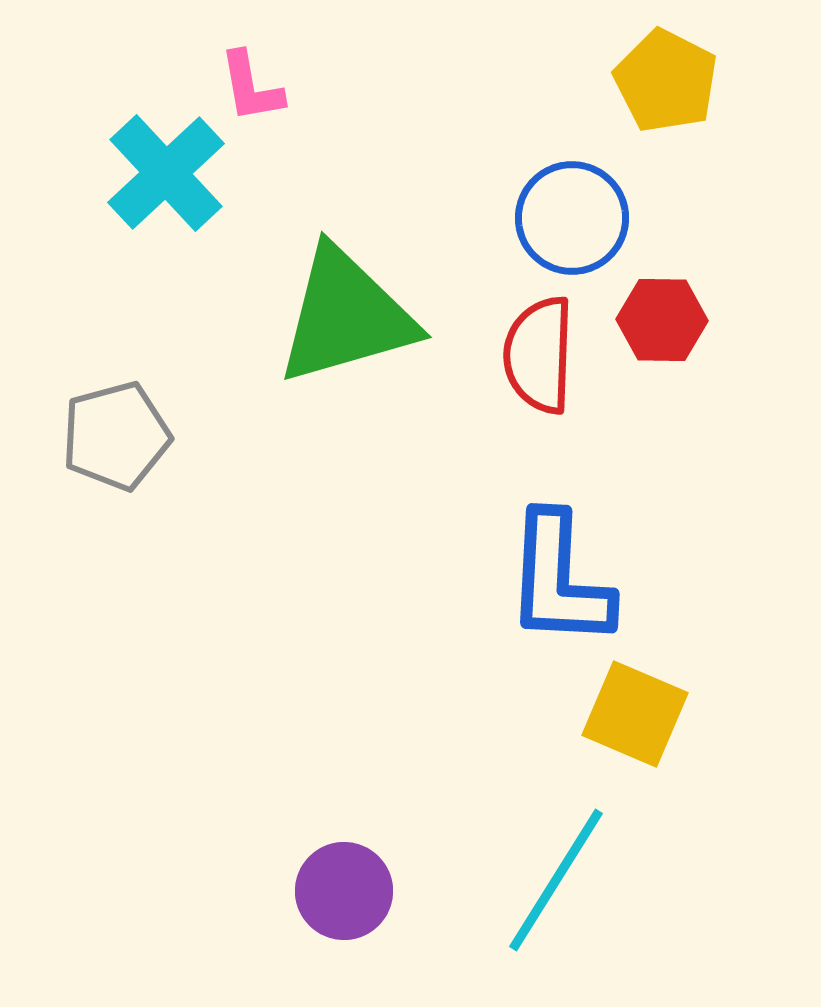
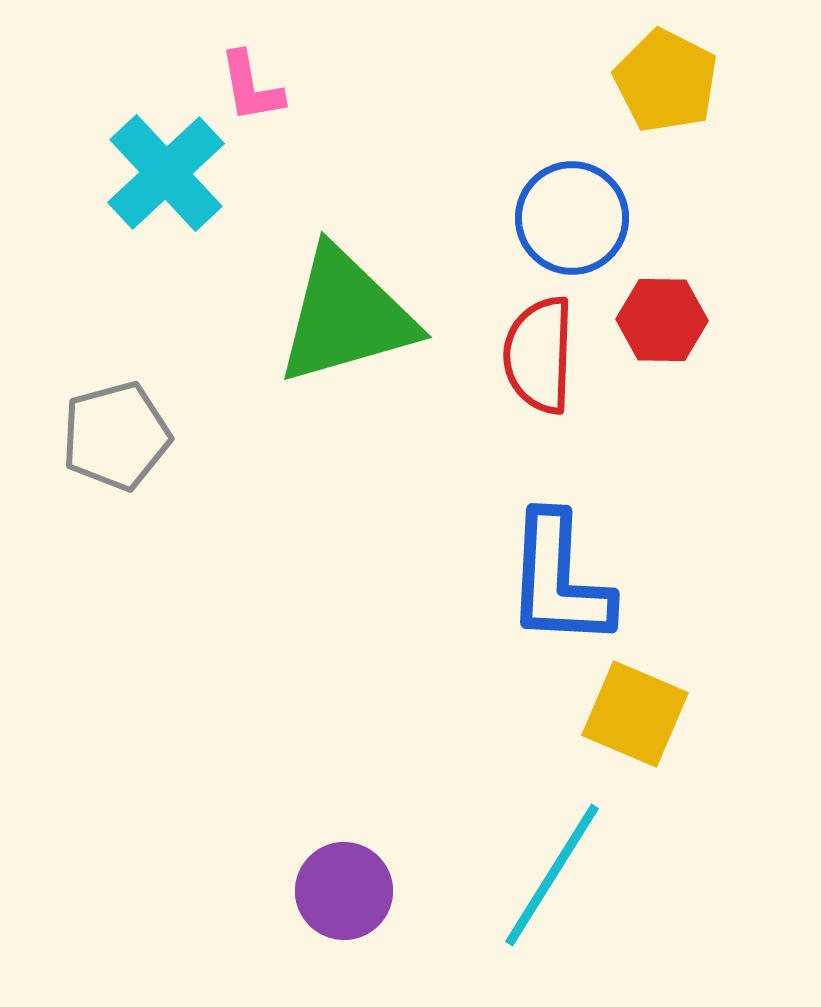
cyan line: moved 4 px left, 5 px up
